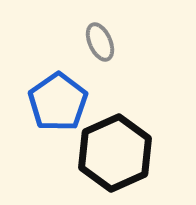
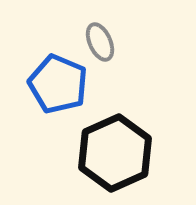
blue pentagon: moved 18 px up; rotated 14 degrees counterclockwise
